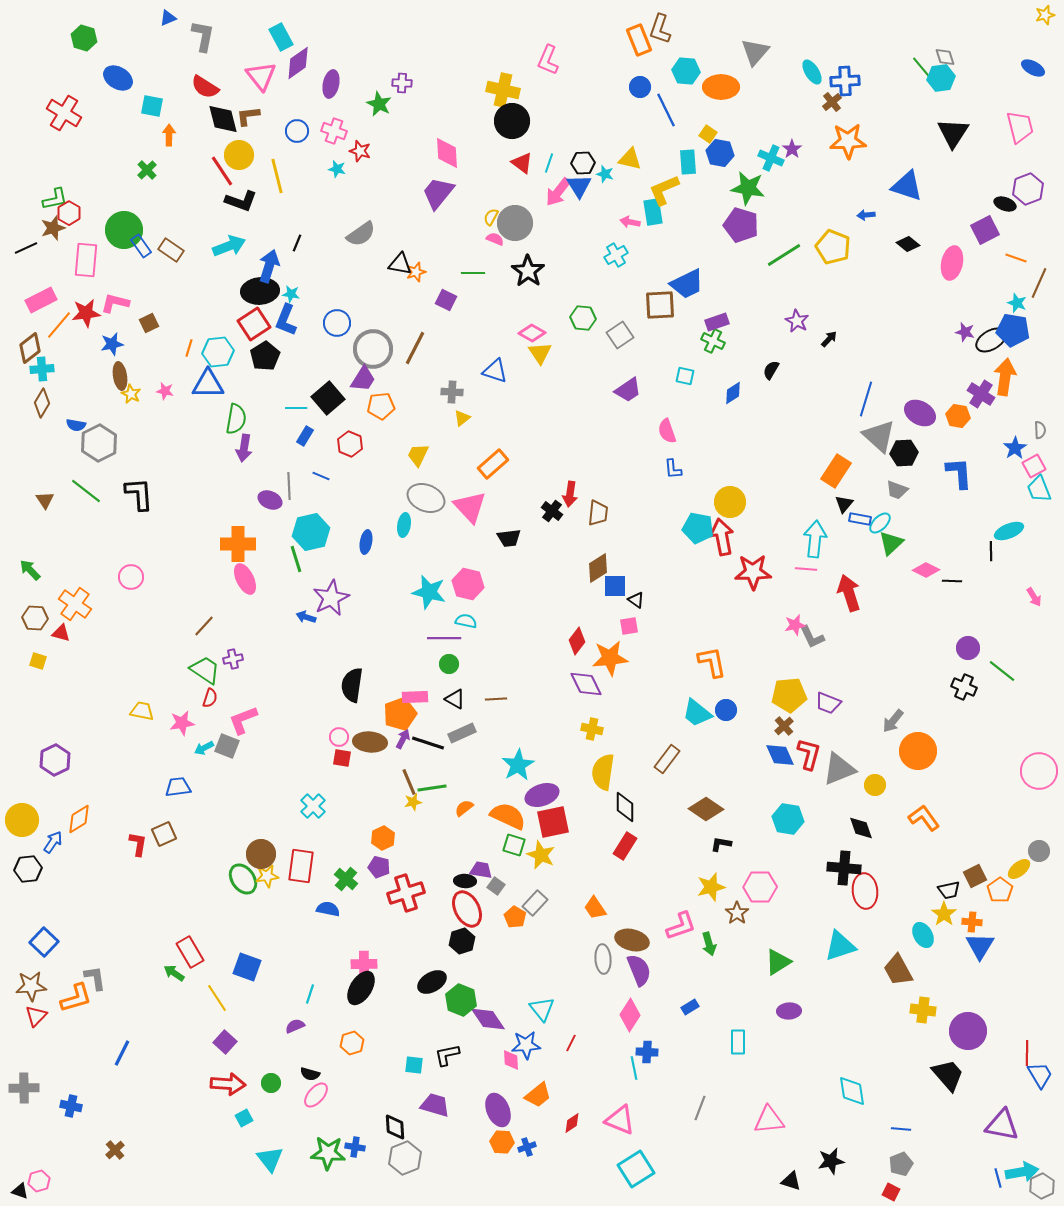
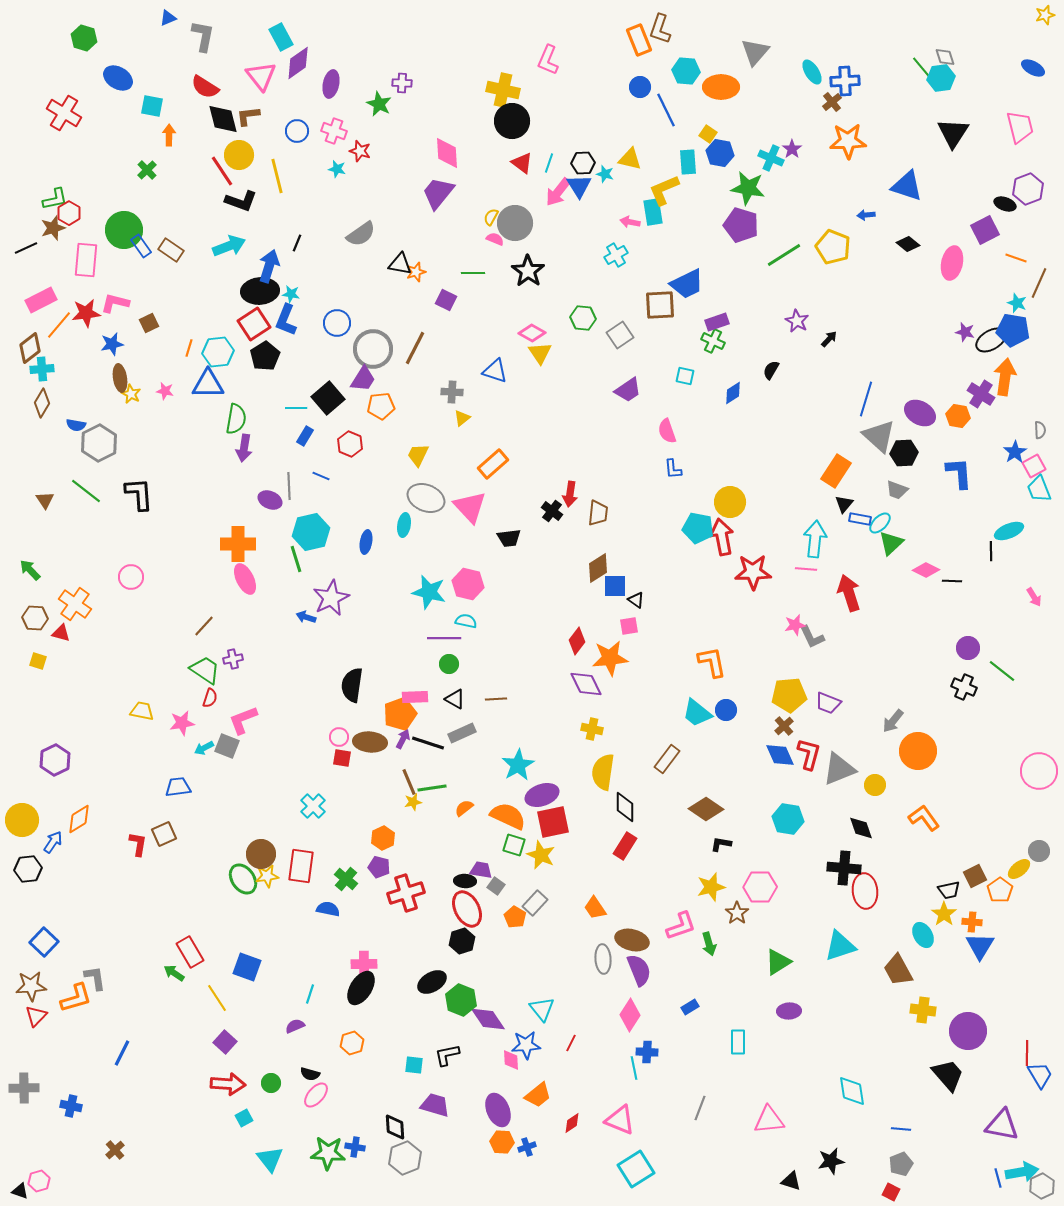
brown ellipse at (120, 376): moved 2 px down
blue star at (1015, 448): moved 4 px down
